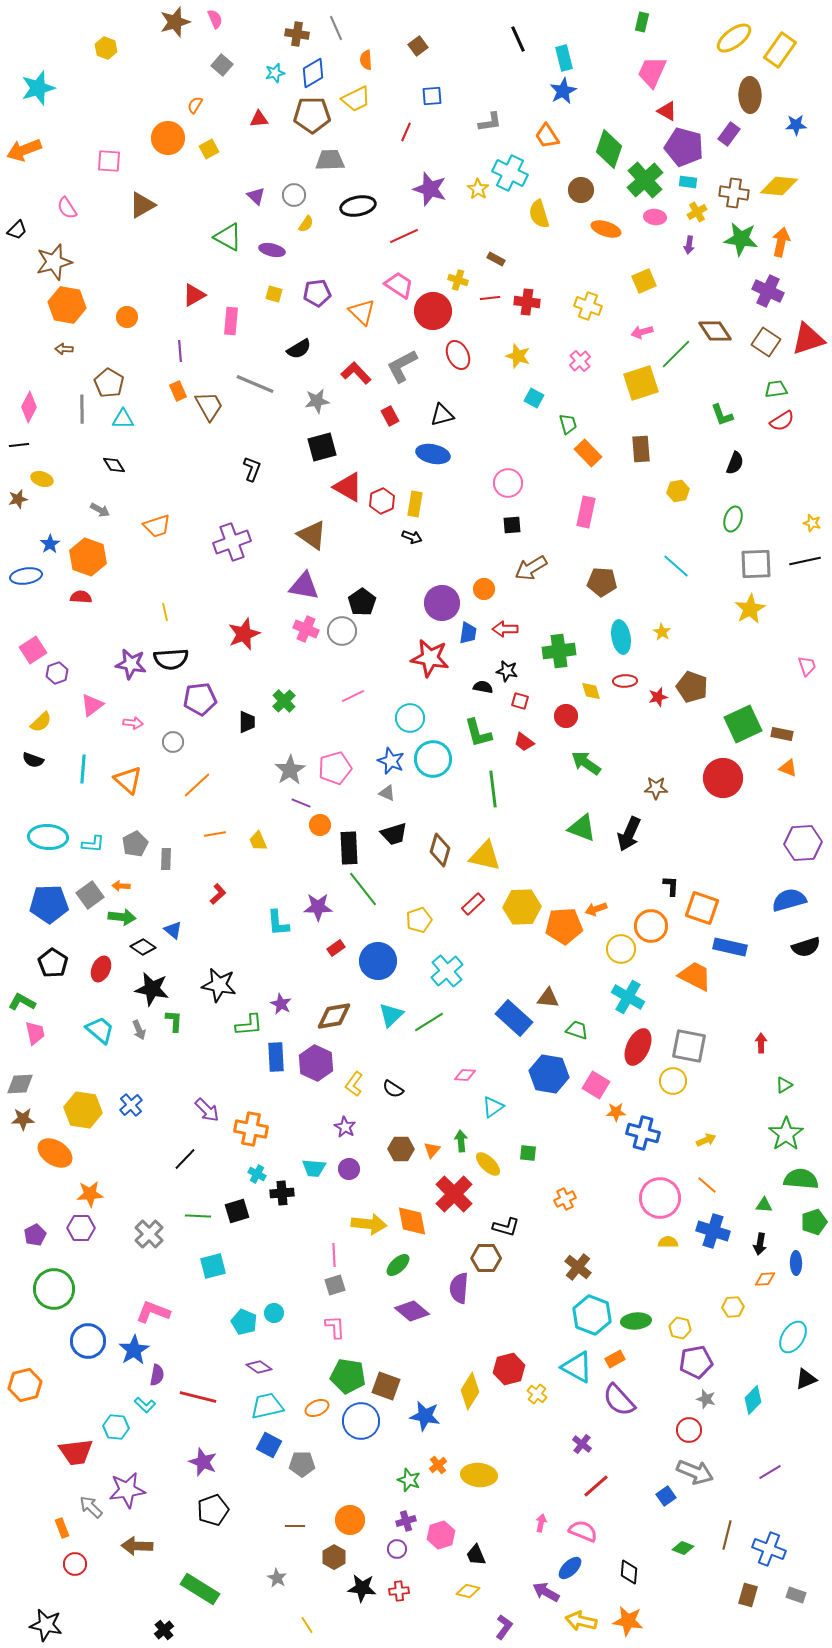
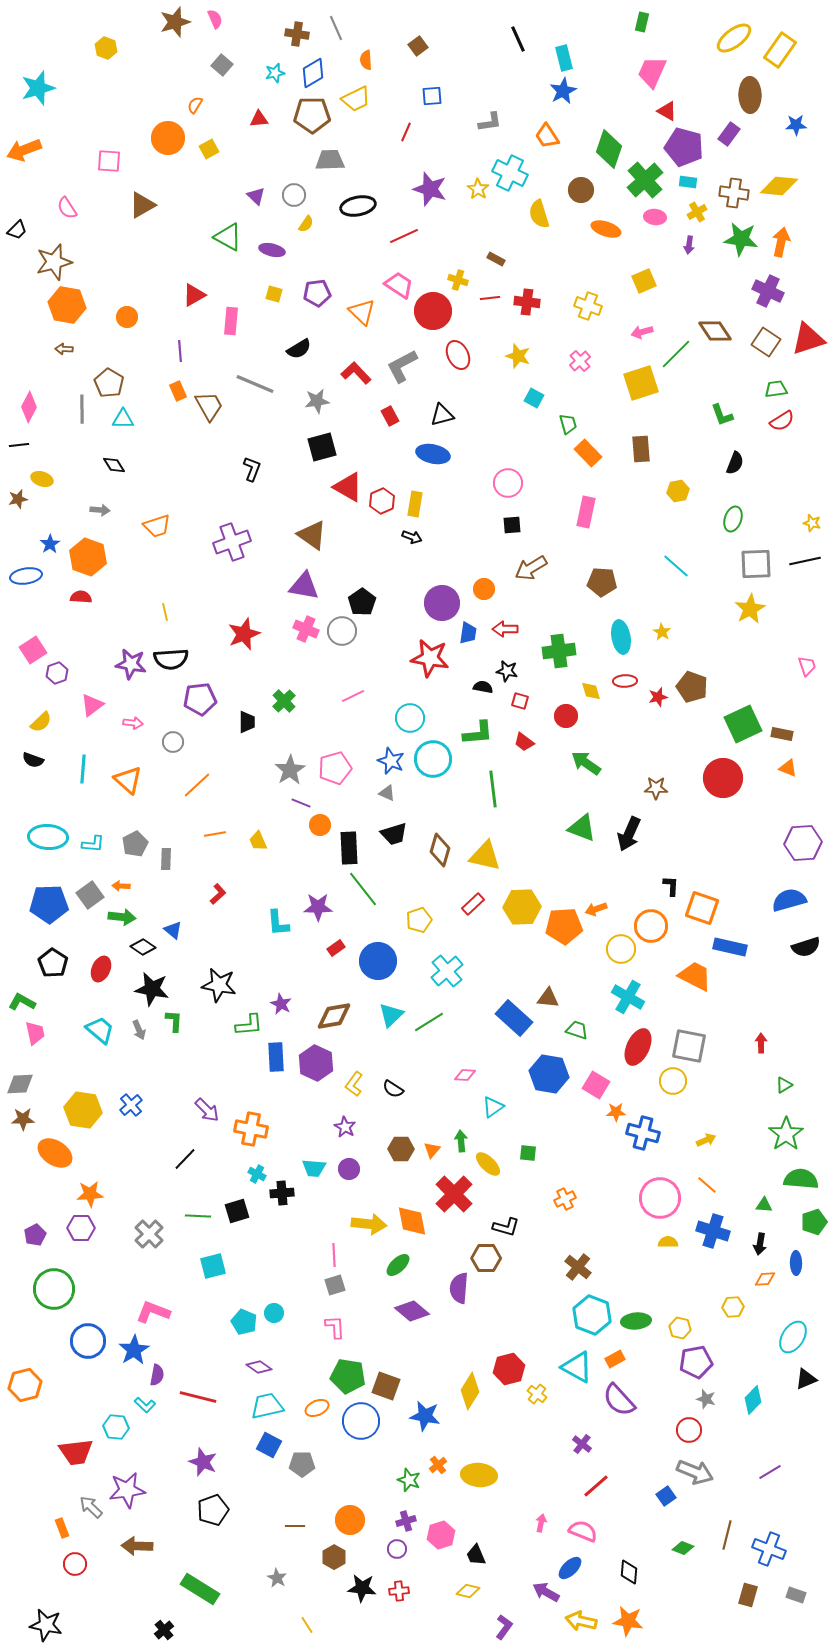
gray arrow at (100, 510): rotated 24 degrees counterclockwise
green L-shape at (478, 733): rotated 80 degrees counterclockwise
